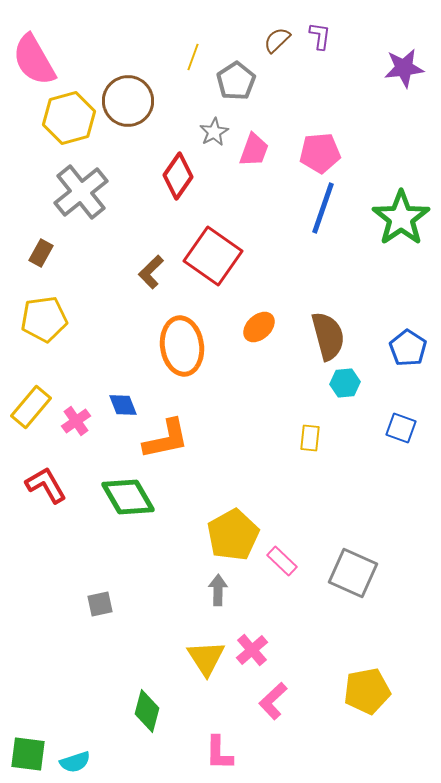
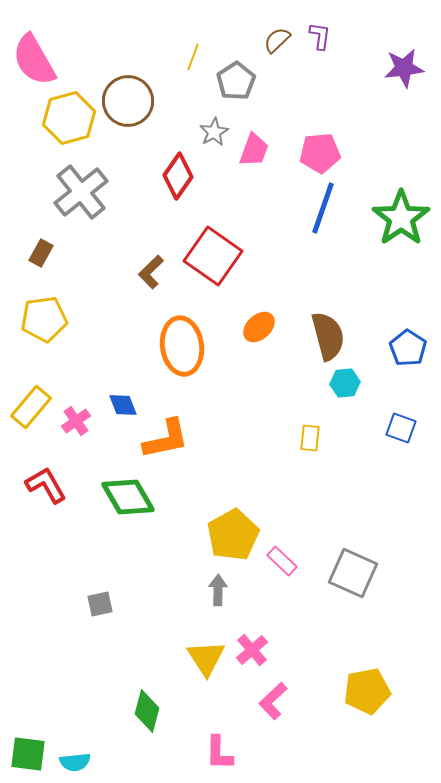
cyan semicircle at (75, 762): rotated 12 degrees clockwise
